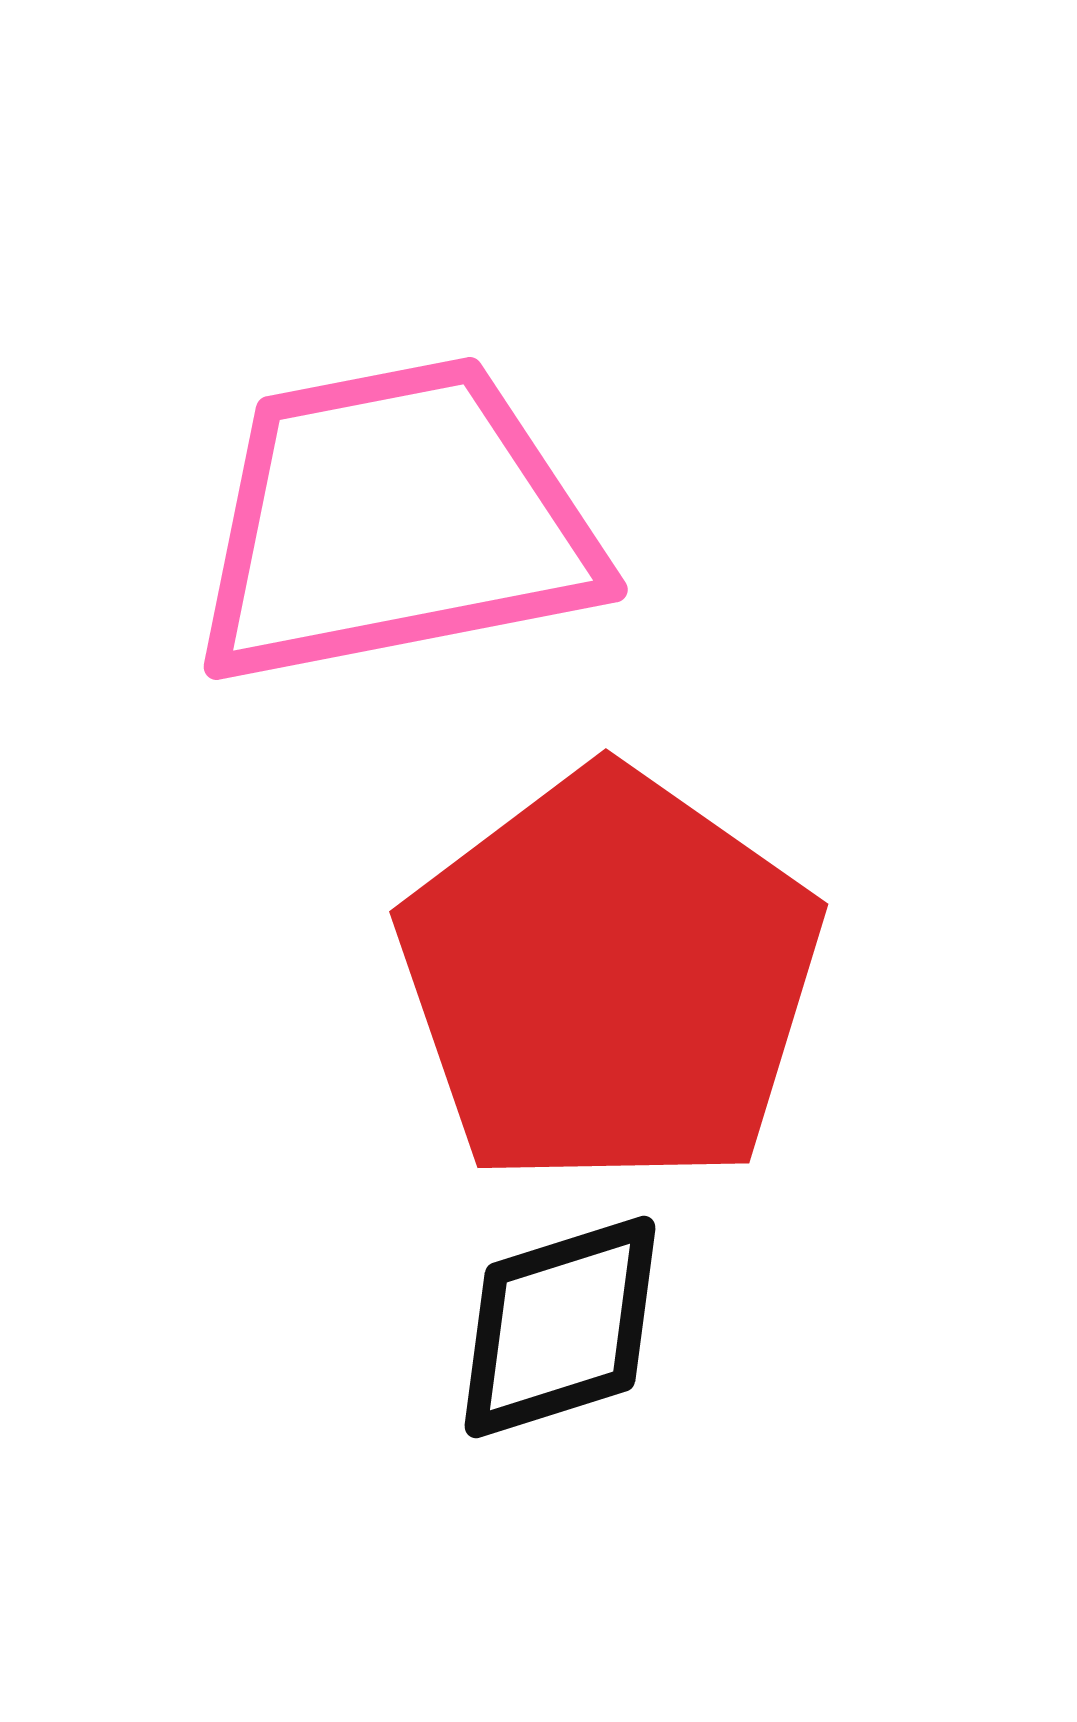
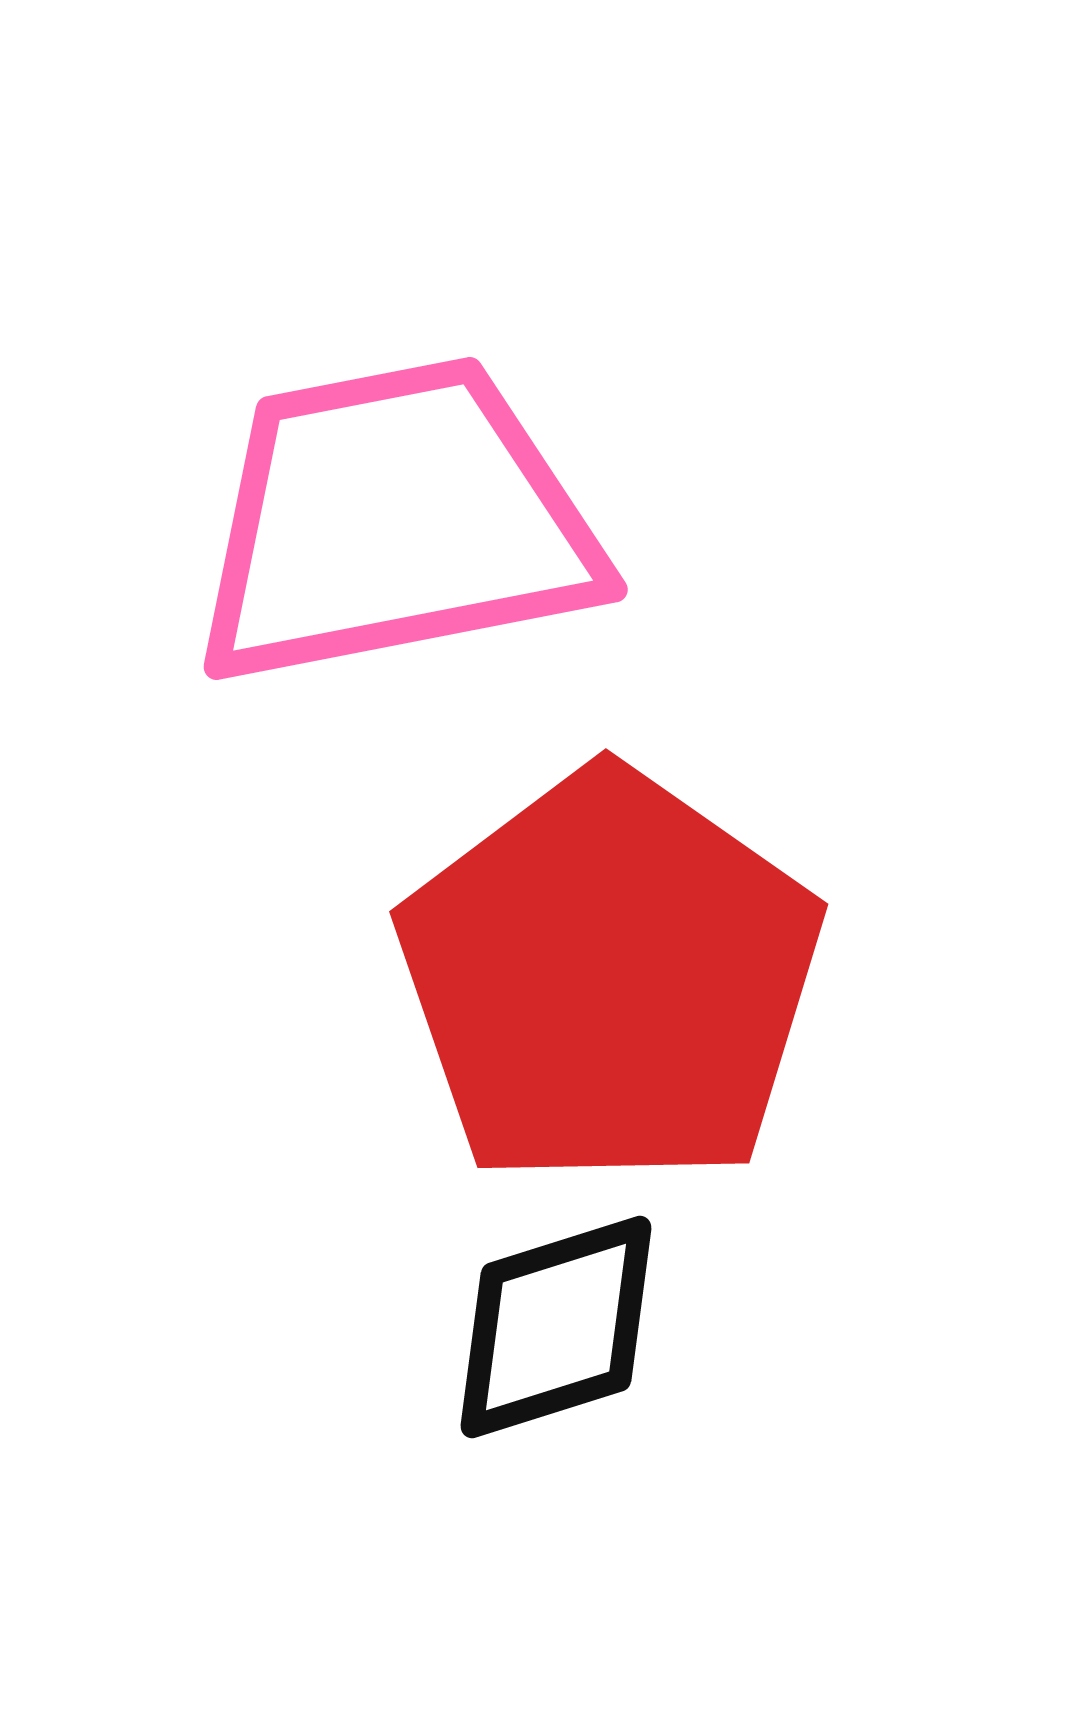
black diamond: moved 4 px left
